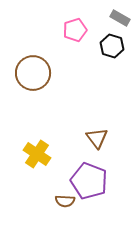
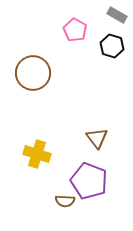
gray rectangle: moved 3 px left, 3 px up
pink pentagon: rotated 25 degrees counterclockwise
yellow cross: rotated 16 degrees counterclockwise
